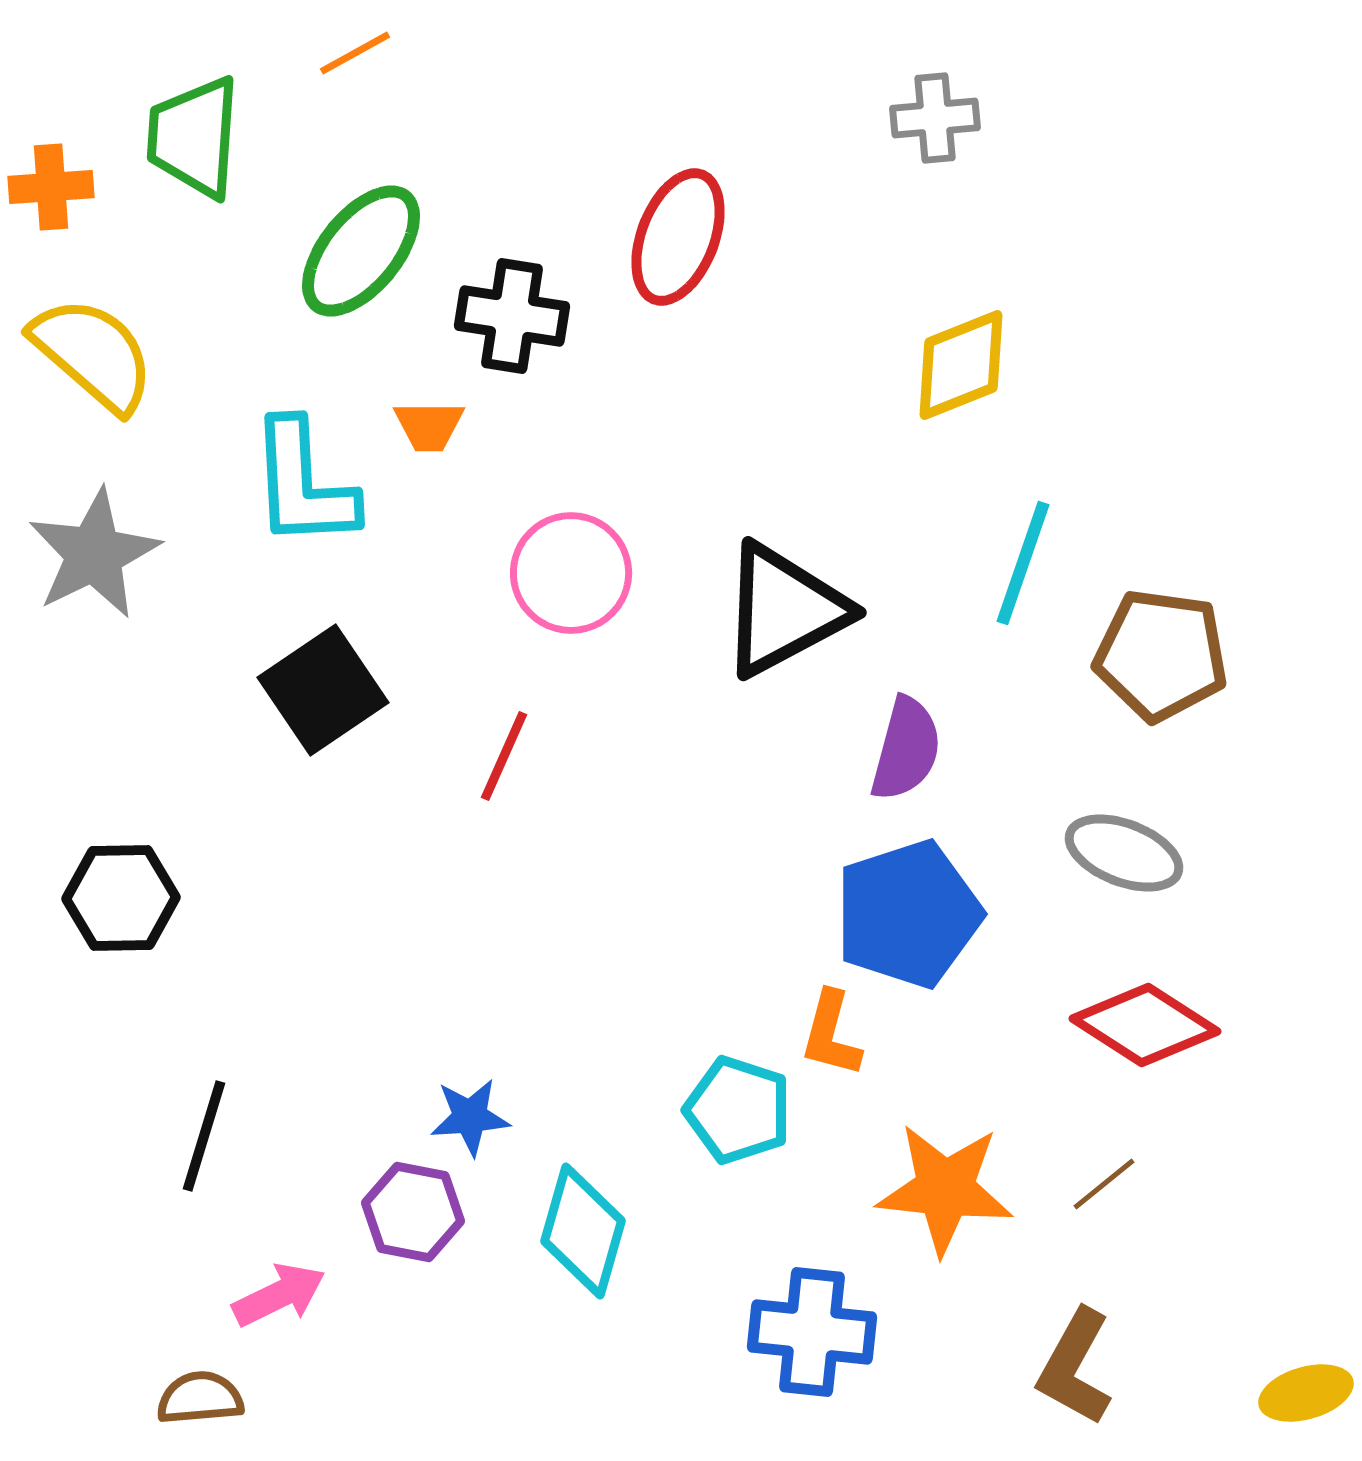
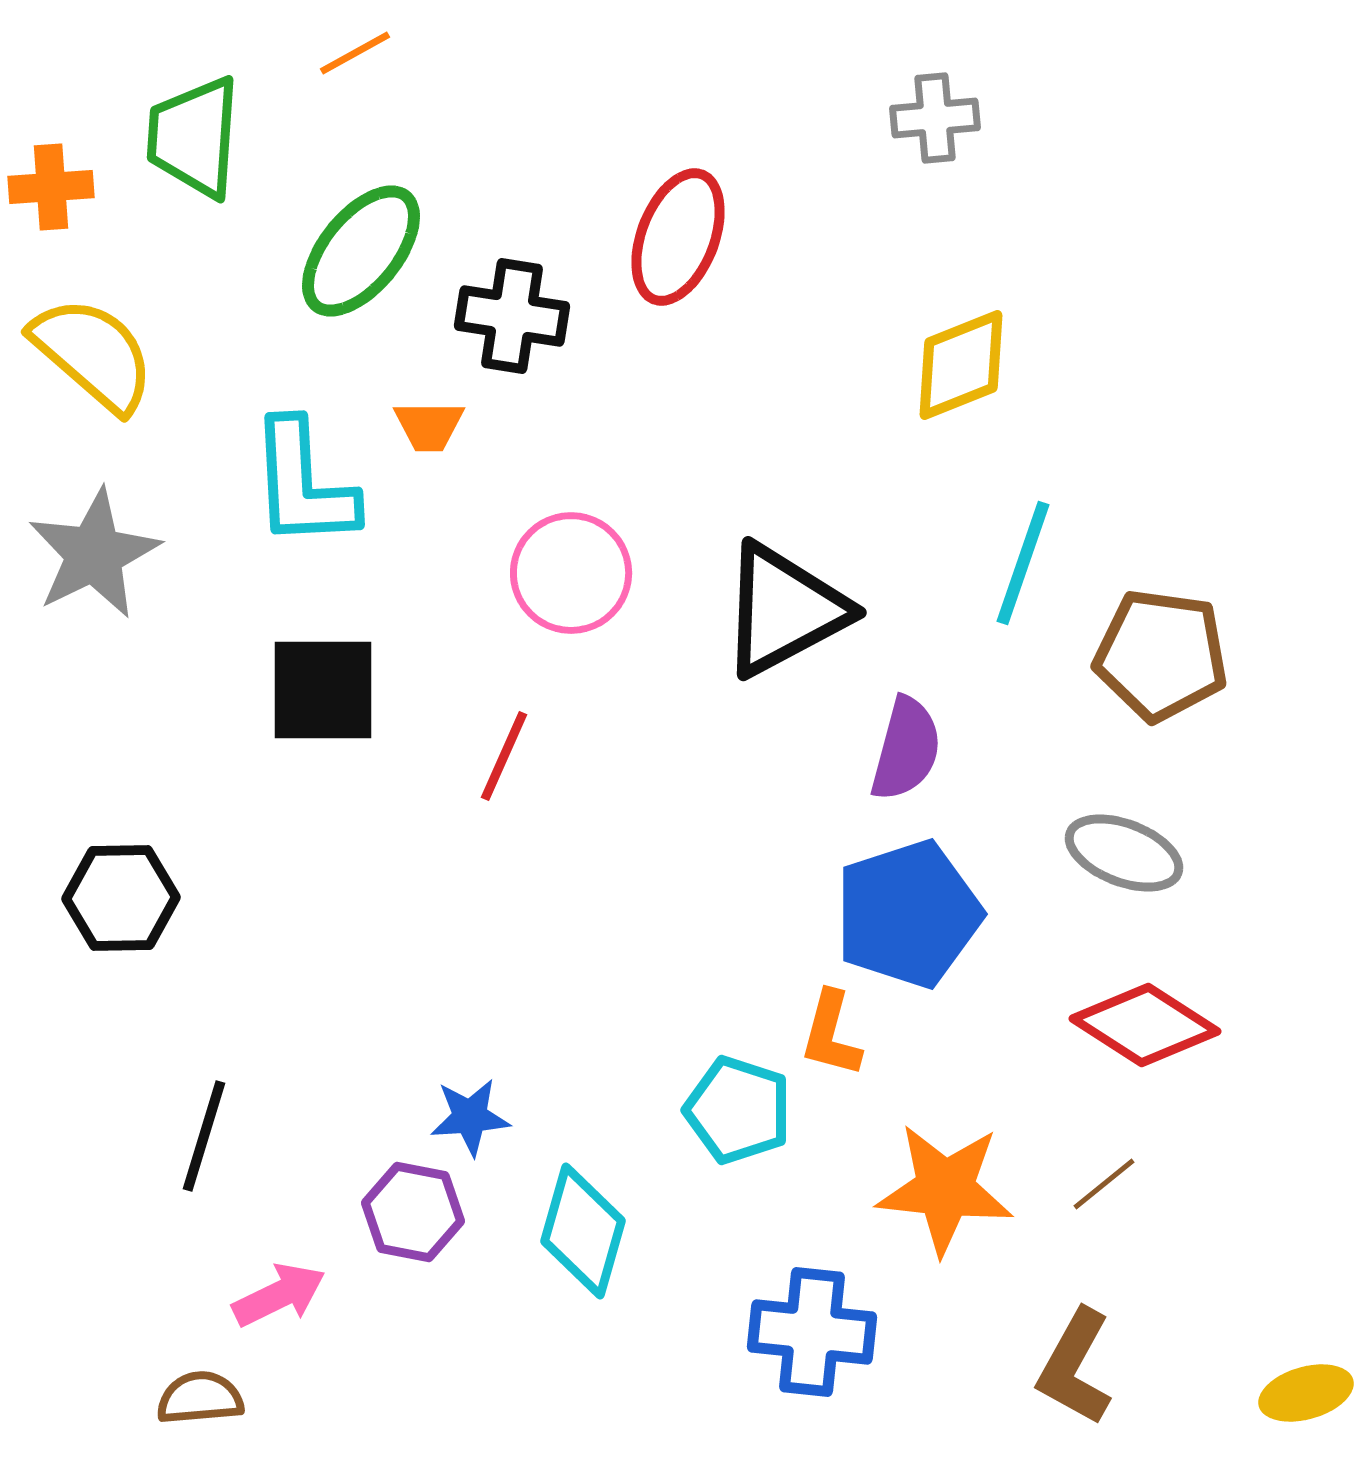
black square: rotated 34 degrees clockwise
